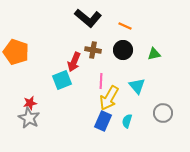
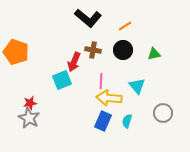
orange line: rotated 56 degrees counterclockwise
yellow arrow: rotated 65 degrees clockwise
